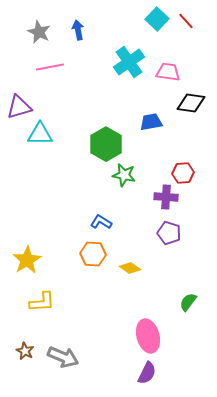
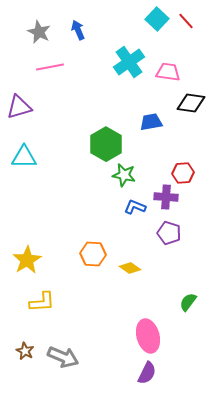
blue arrow: rotated 12 degrees counterclockwise
cyan triangle: moved 16 px left, 23 px down
blue L-shape: moved 34 px right, 15 px up; rotated 10 degrees counterclockwise
